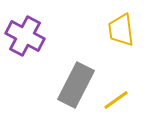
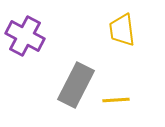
yellow trapezoid: moved 1 px right
yellow line: rotated 32 degrees clockwise
